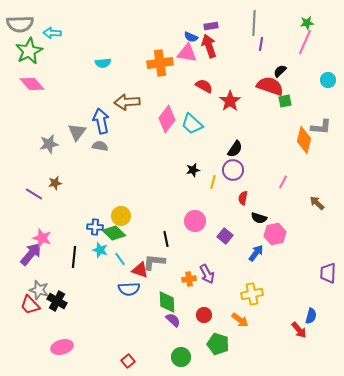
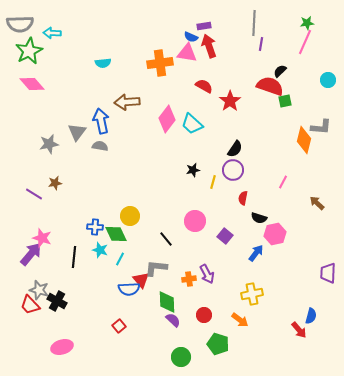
purple rectangle at (211, 26): moved 7 px left
yellow circle at (121, 216): moved 9 px right
green diamond at (114, 233): moved 2 px right, 1 px down; rotated 20 degrees clockwise
black line at (166, 239): rotated 28 degrees counterclockwise
cyan line at (120, 259): rotated 64 degrees clockwise
gray L-shape at (154, 262): moved 2 px right, 6 px down
red triangle at (140, 270): moved 1 px right, 10 px down; rotated 30 degrees clockwise
red square at (128, 361): moved 9 px left, 35 px up
